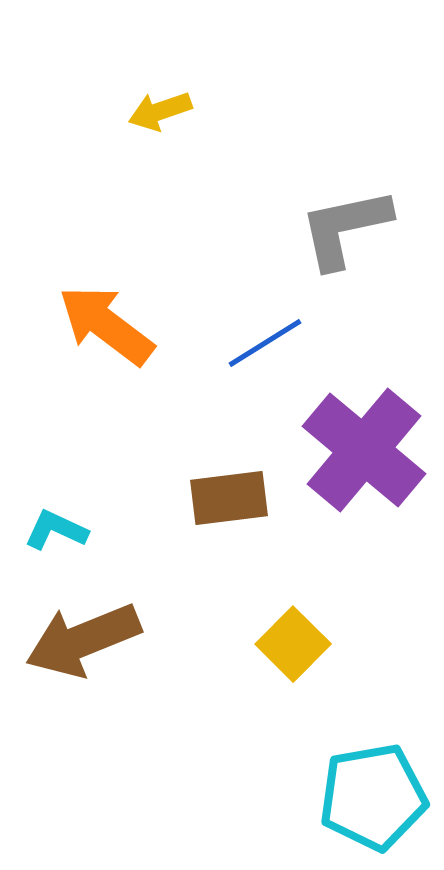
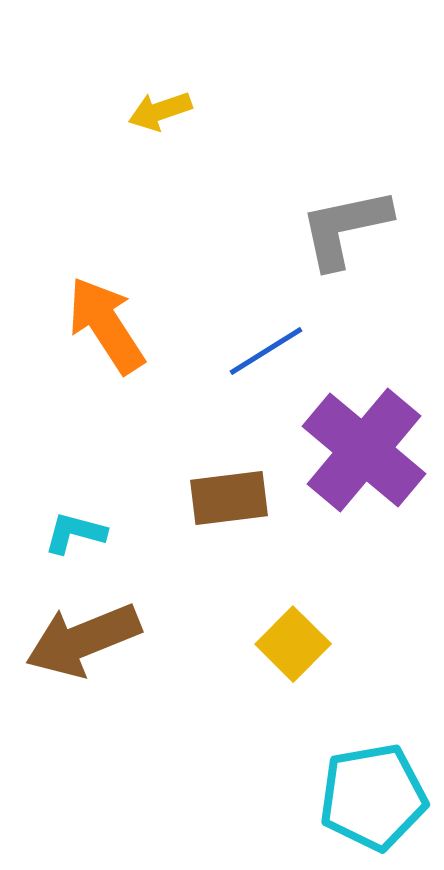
orange arrow: rotated 20 degrees clockwise
blue line: moved 1 px right, 8 px down
cyan L-shape: moved 19 px right, 3 px down; rotated 10 degrees counterclockwise
